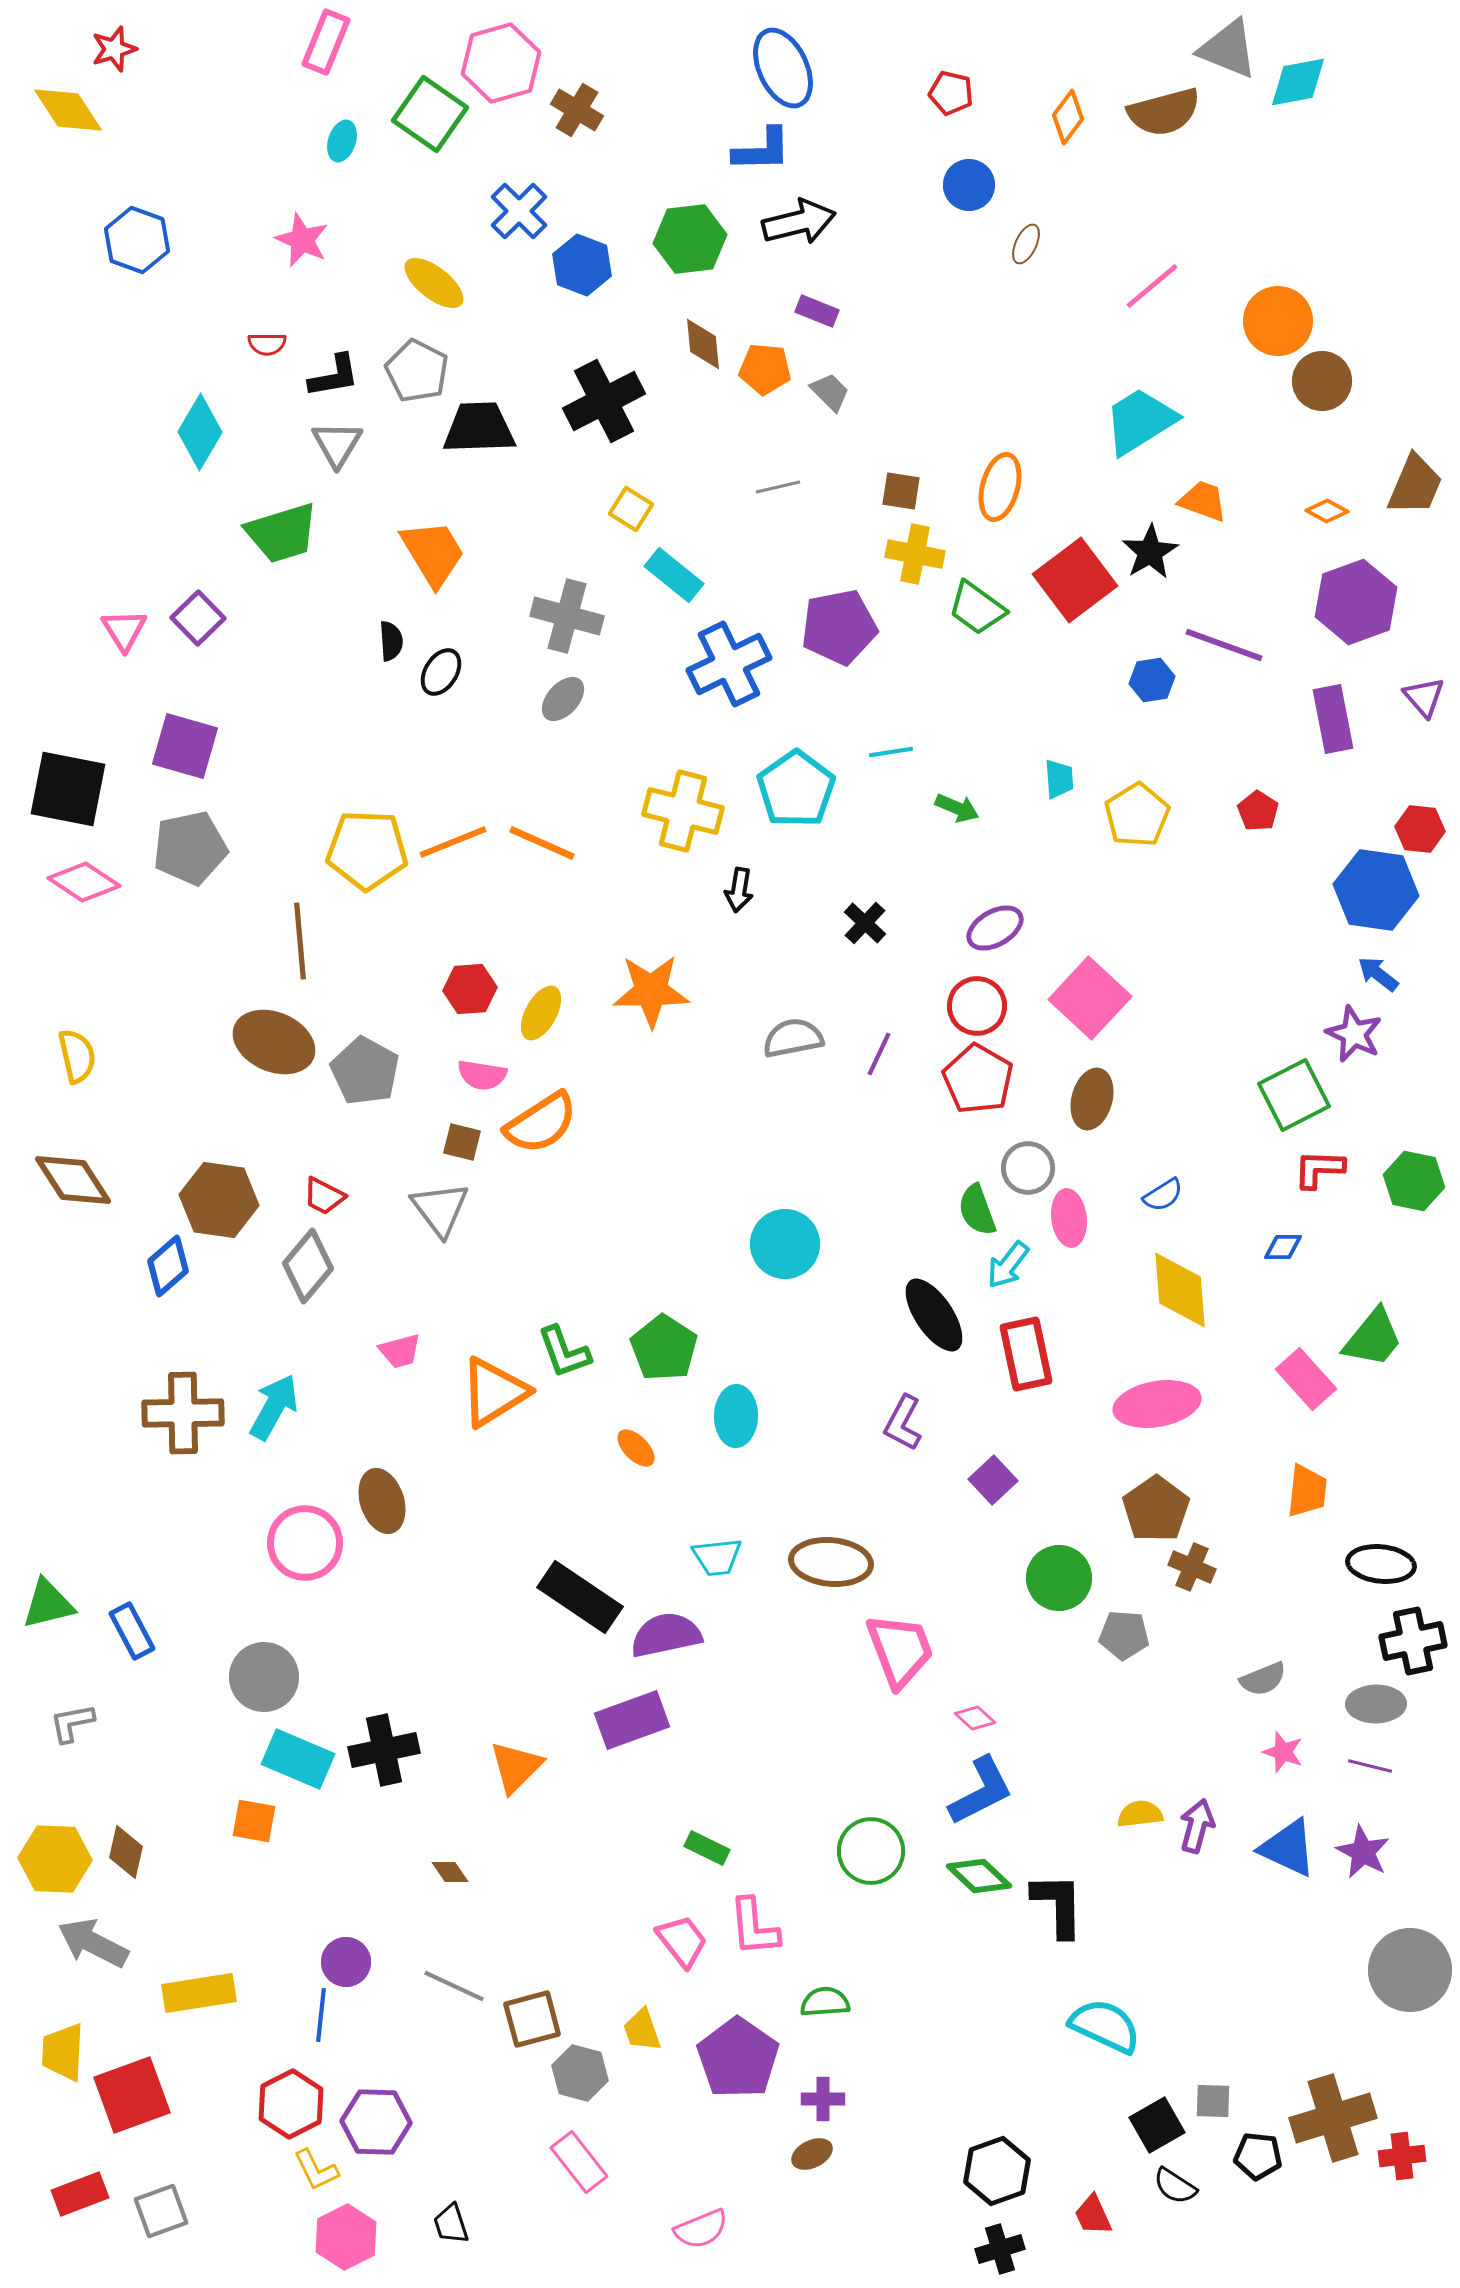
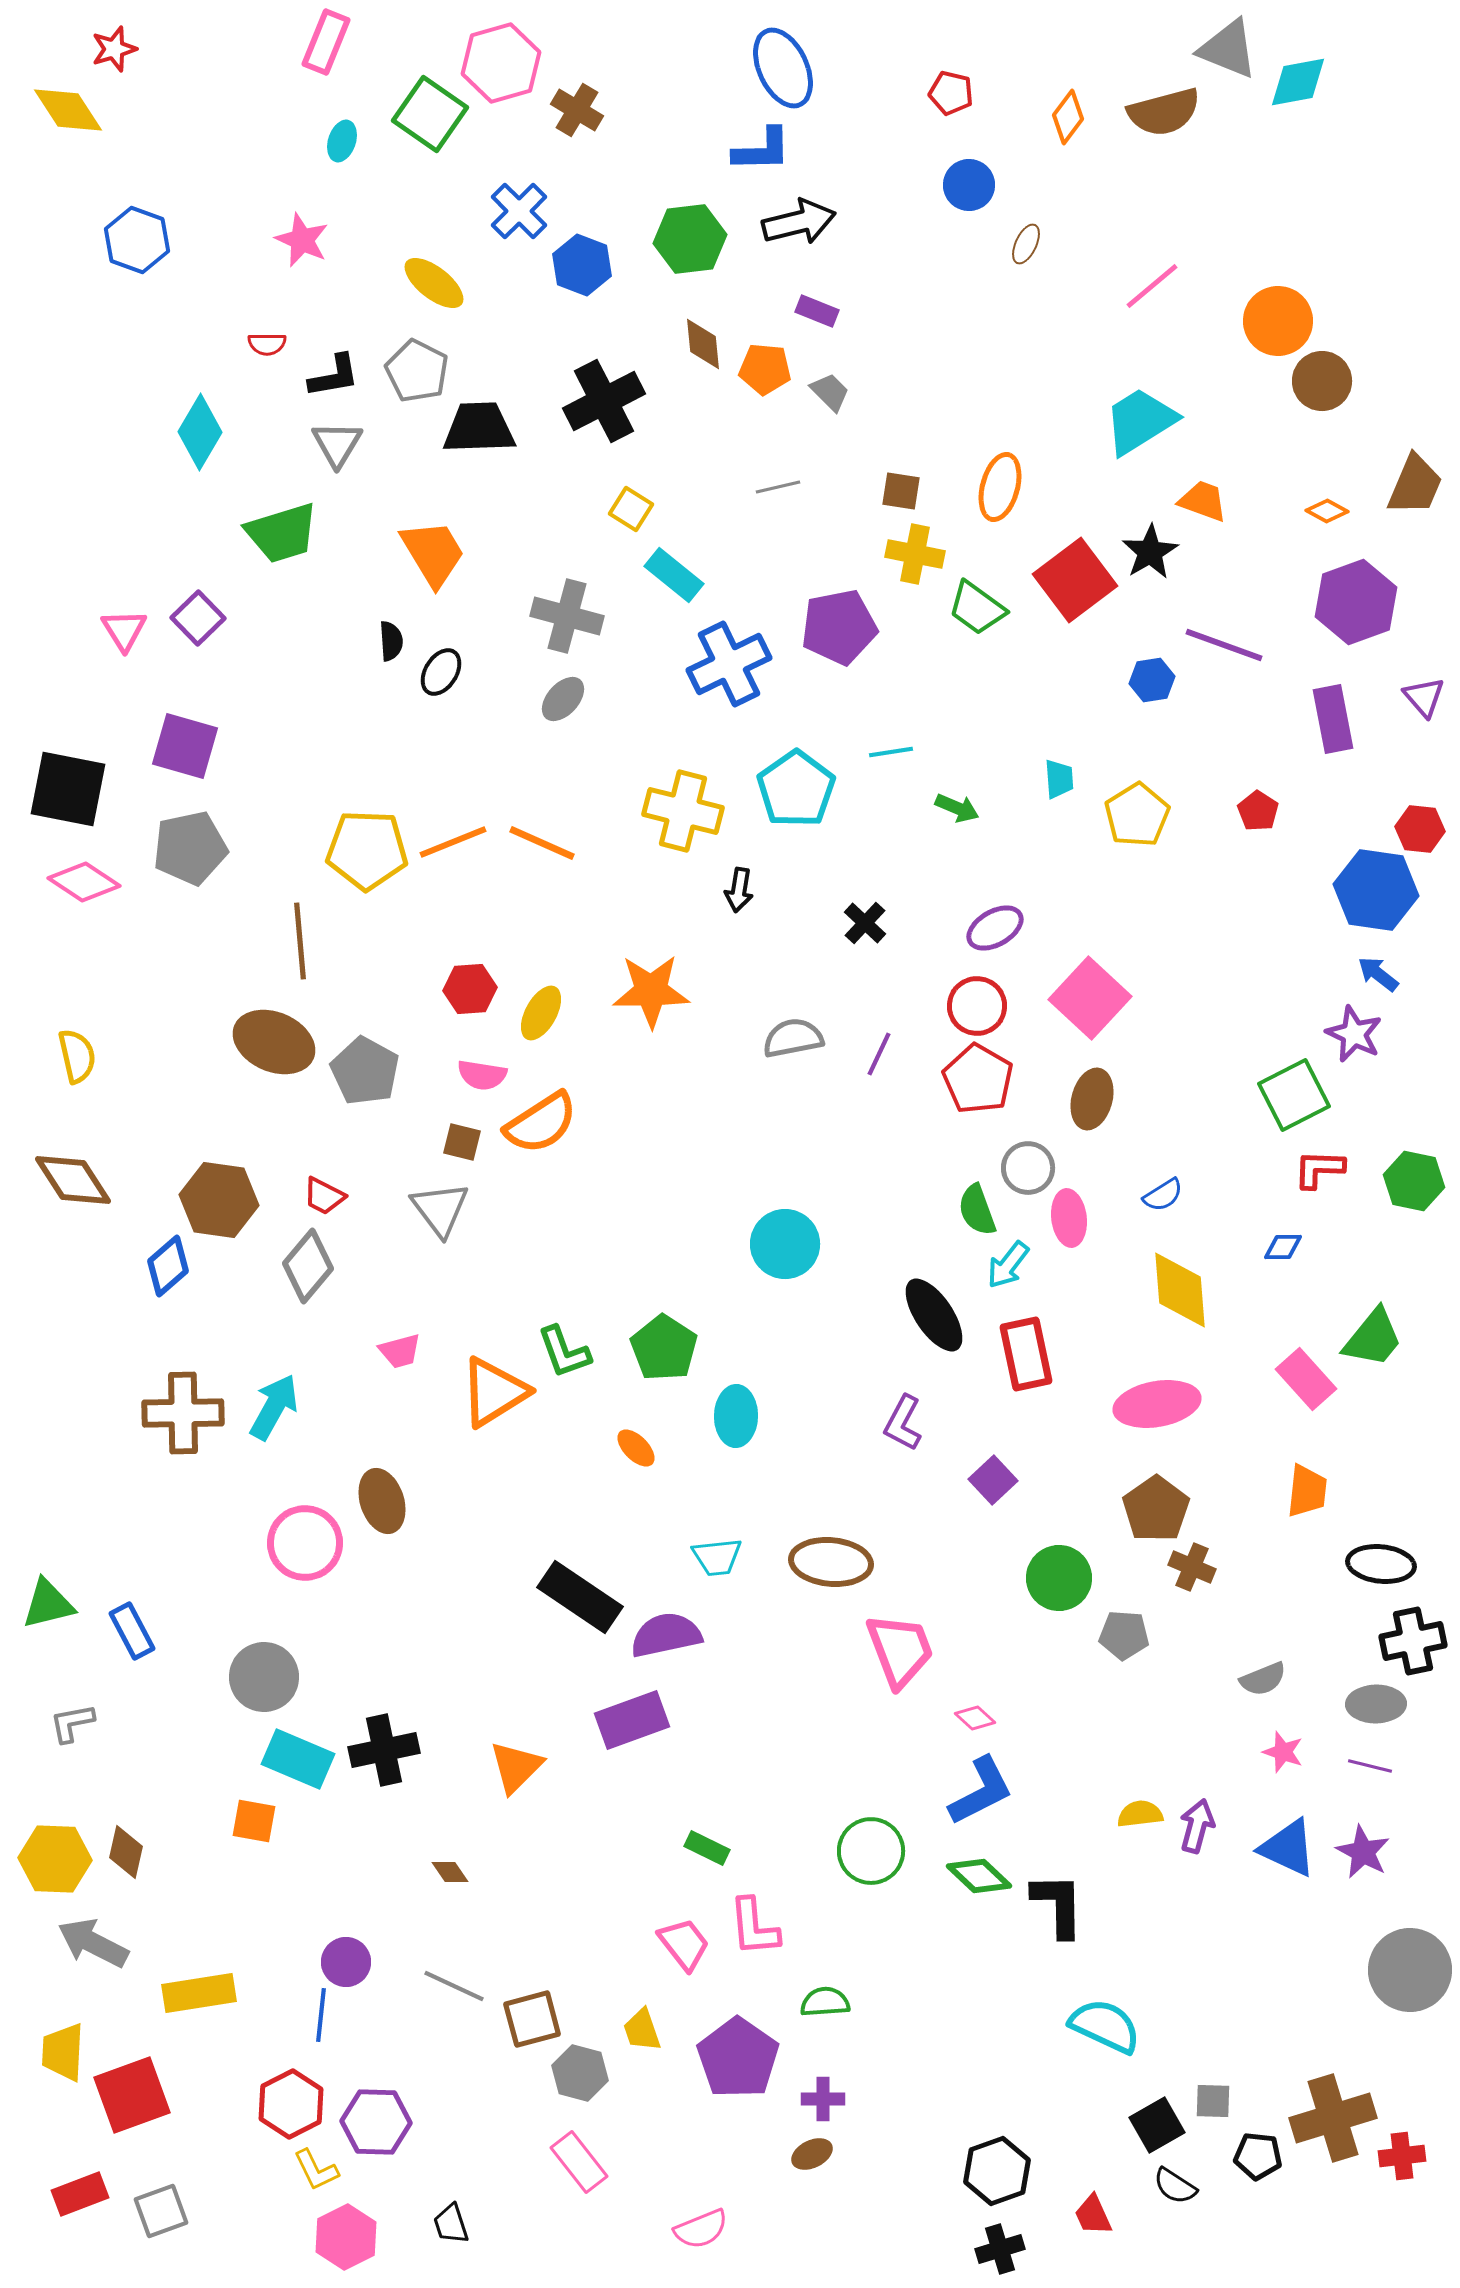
pink trapezoid at (682, 1941): moved 2 px right, 3 px down
